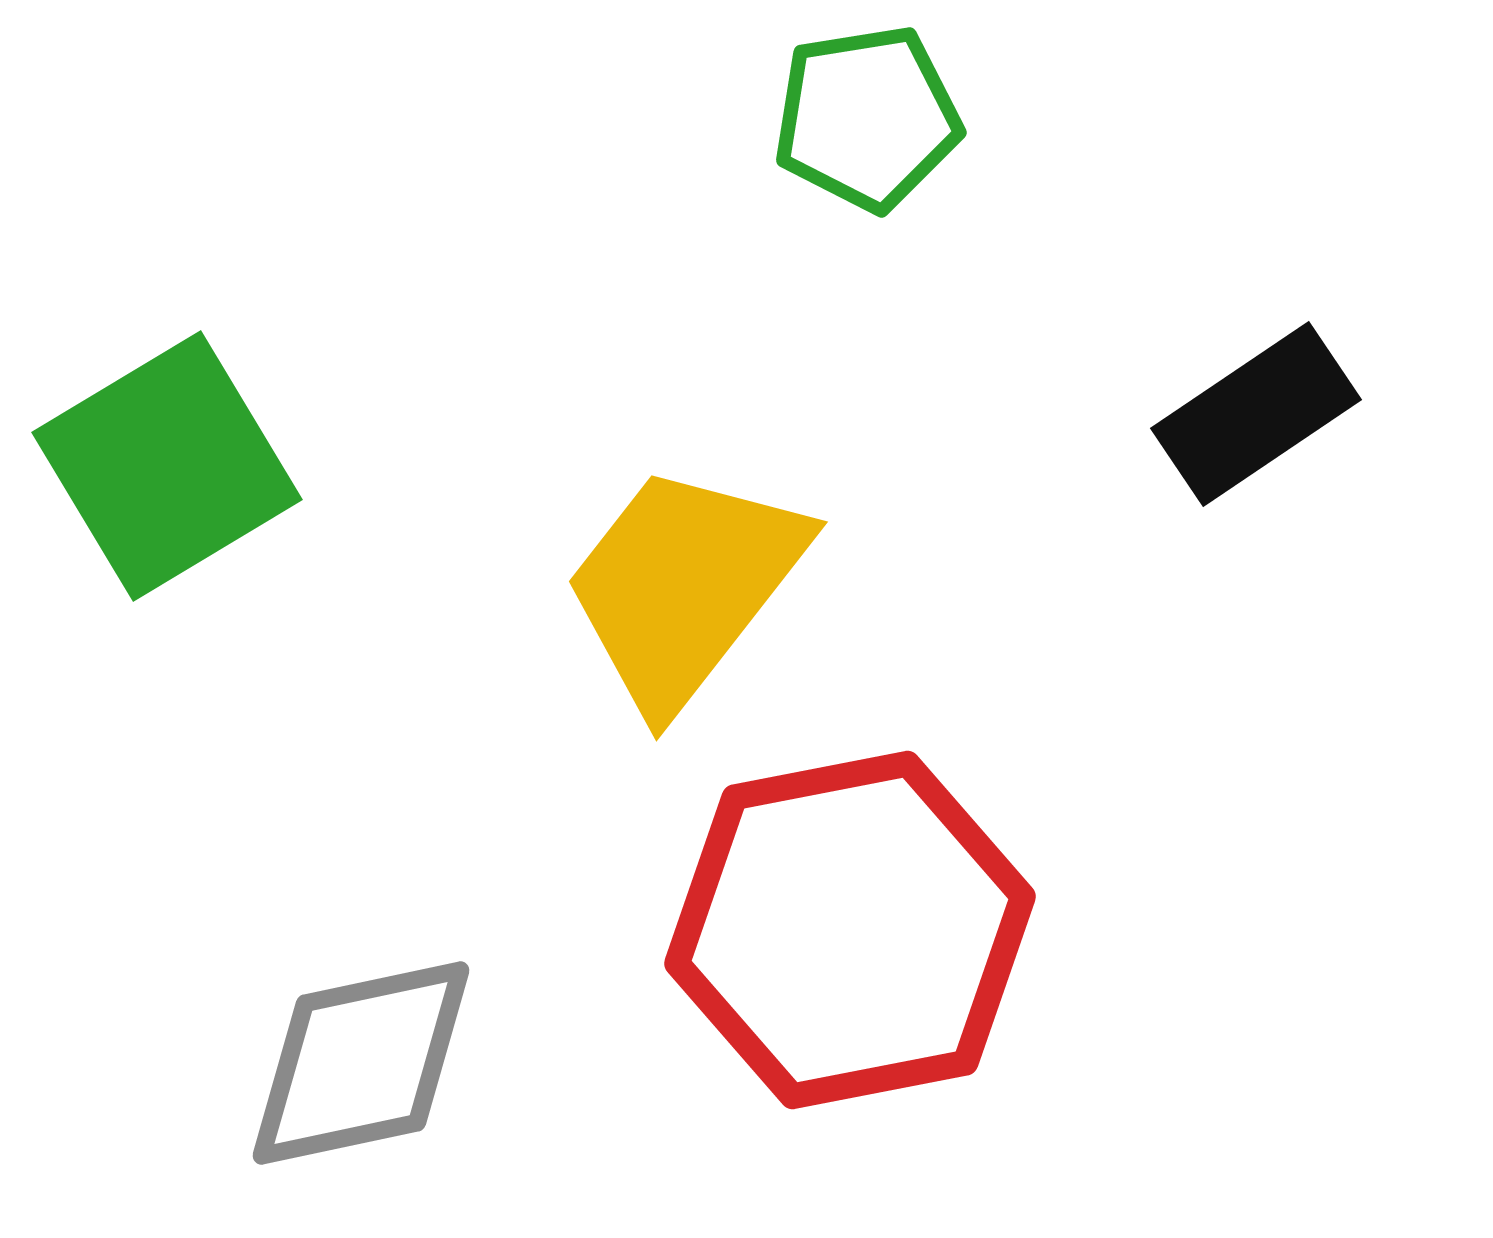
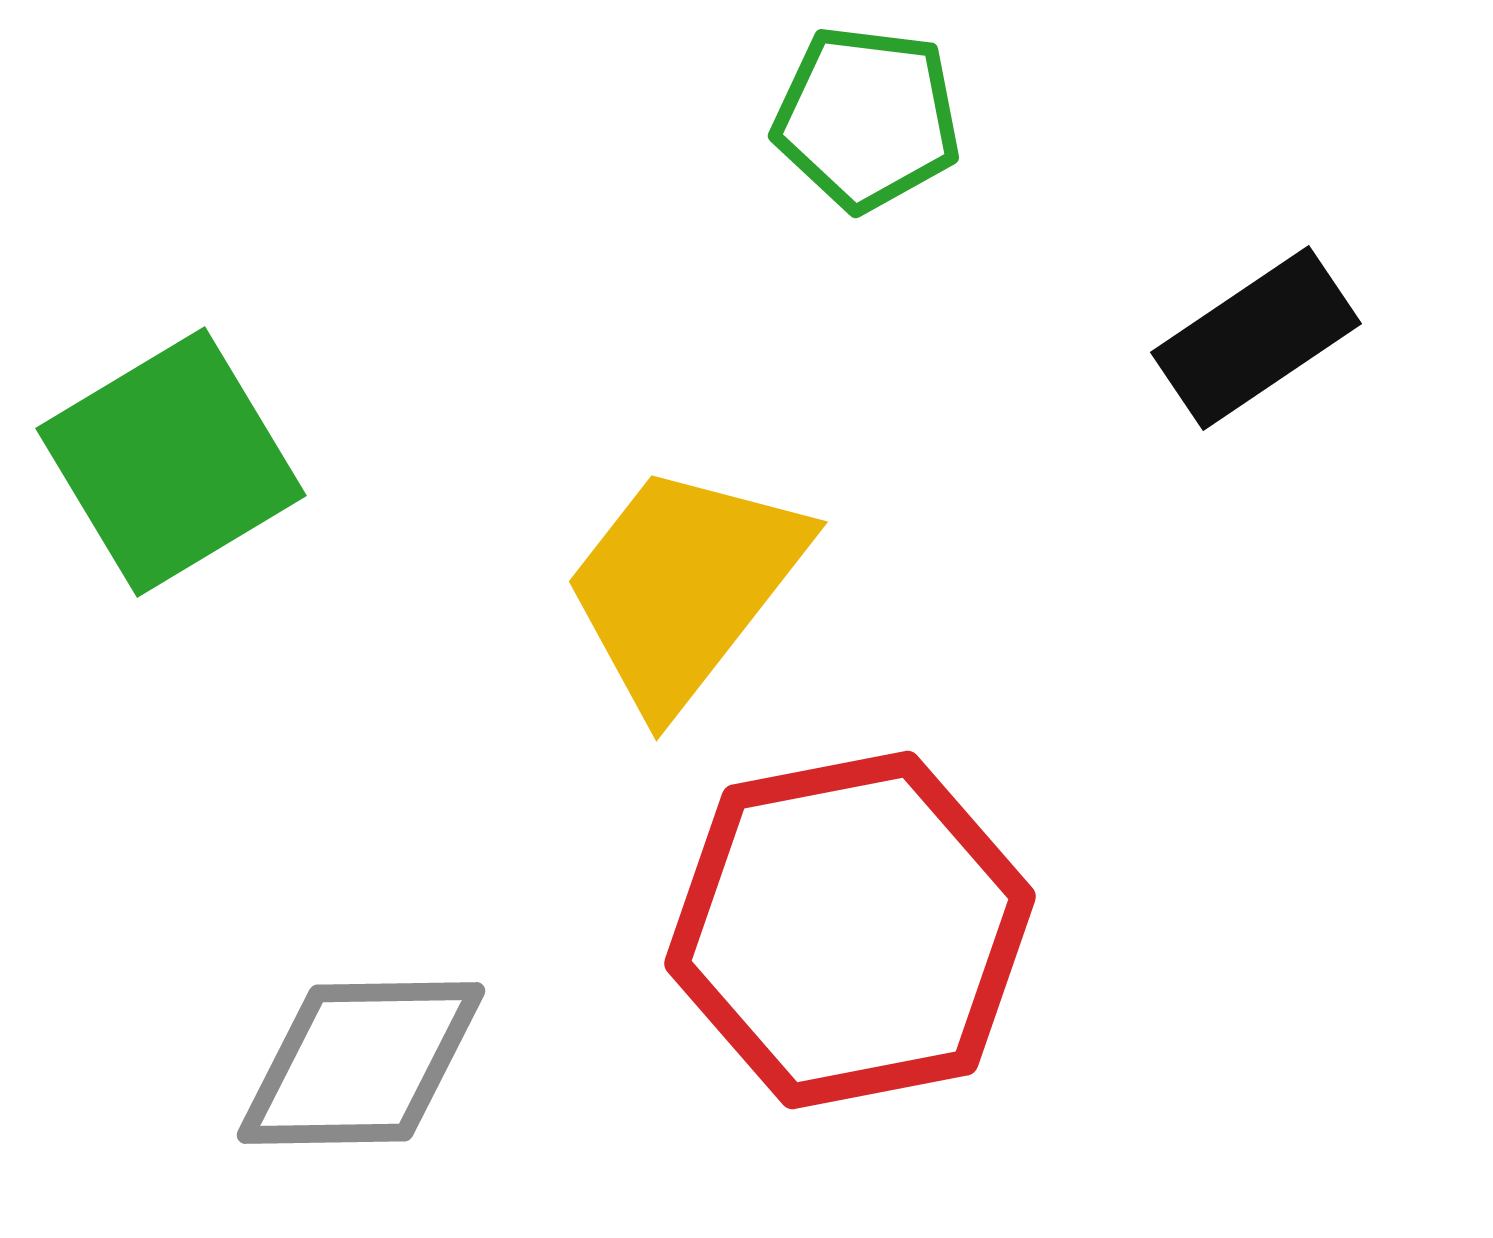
green pentagon: rotated 16 degrees clockwise
black rectangle: moved 76 px up
green square: moved 4 px right, 4 px up
gray diamond: rotated 11 degrees clockwise
